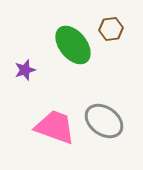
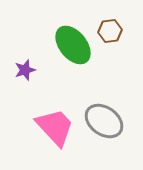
brown hexagon: moved 1 px left, 2 px down
pink trapezoid: rotated 27 degrees clockwise
